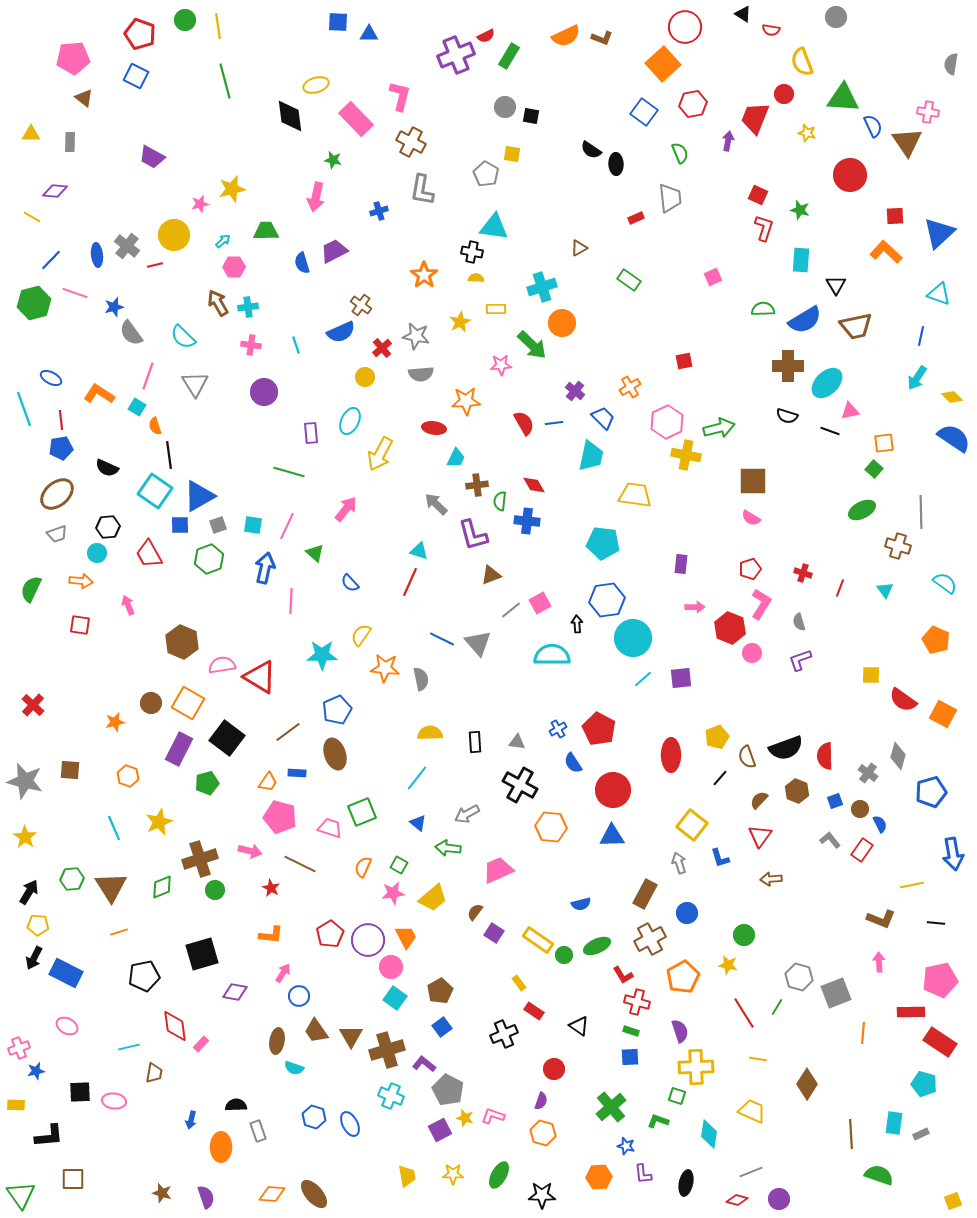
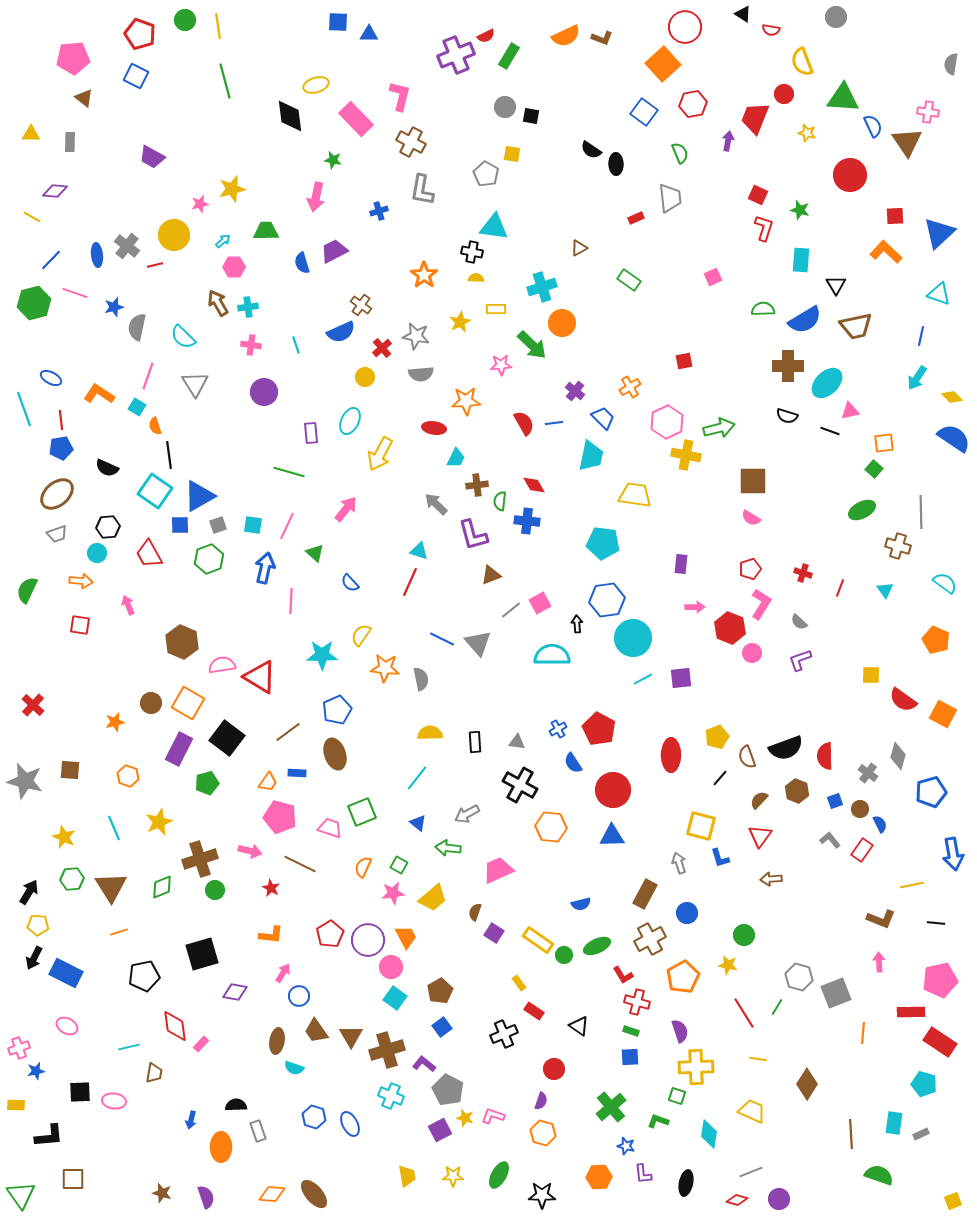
gray semicircle at (131, 333): moved 6 px right, 6 px up; rotated 48 degrees clockwise
green semicircle at (31, 589): moved 4 px left, 1 px down
gray semicircle at (799, 622): rotated 30 degrees counterclockwise
cyan line at (643, 679): rotated 12 degrees clockwise
yellow square at (692, 825): moved 9 px right, 1 px down; rotated 24 degrees counterclockwise
yellow star at (25, 837): moved 39 px right; rotated 10 degrees counterclockwise
brown semicircle at (475, 912): rotated 18 degrees counterclockwise
yellow star at (453, 1174): moved 2 px down
